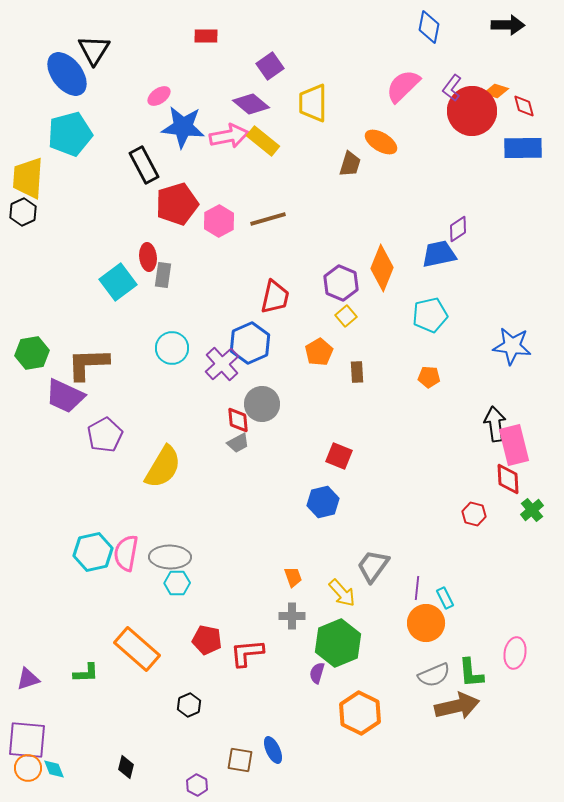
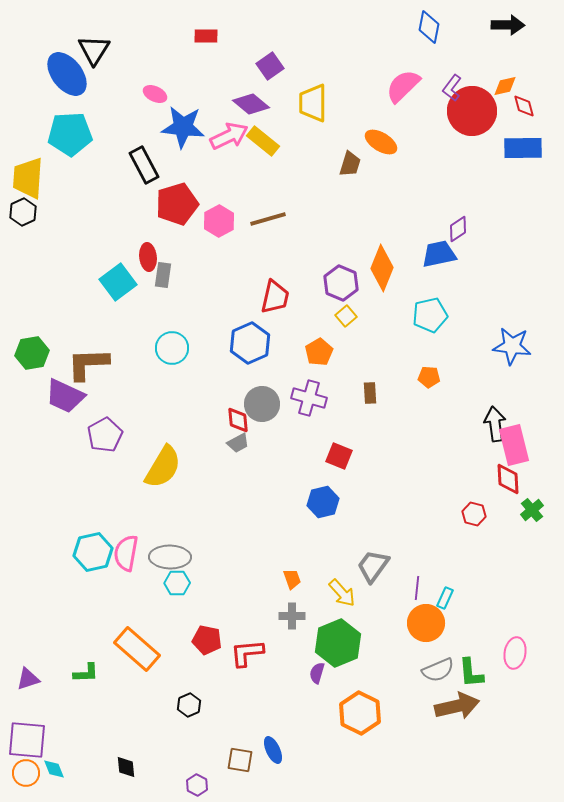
orange diamond at (496, 91): moved 9 px right, 5 px up; rotated 30 degrees counterclockwise
pink ellipse at (159, 96): moved 4 px left, 2 px up; rotated 60 degrees clockwise
cyan pentagon at (70, 134): rotated 12 degrees clockwise
pink arrow at (229, 136): rotated 15 degrees counterclockwise
purple cross at (222, 364): moved 87 px right, 34 px down; rotated 32 degrees counterclockwise
brown rectangle at (357, 372): moved 13 px right, 21 px down
orange trapezoid at (293, 577): moved 1 px left, 2 px down
cyan rectangle at (445, 598): rotated 50 degrees clockwise
gray semicircle at (434, 675): moved 4 px right, 5 px up
black diamond at (126, 767): rotated 20 degrees counterclockwise
orange circle at (28, 768): moved 2 px left, 5 px down
